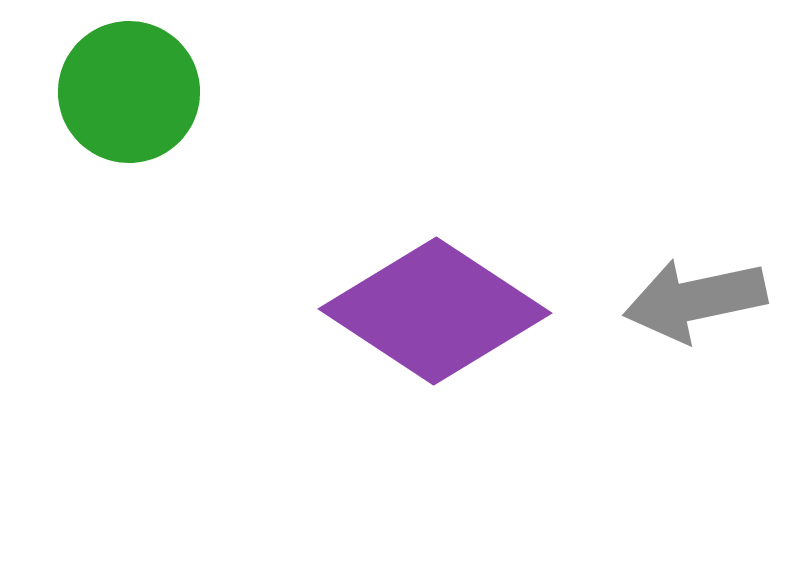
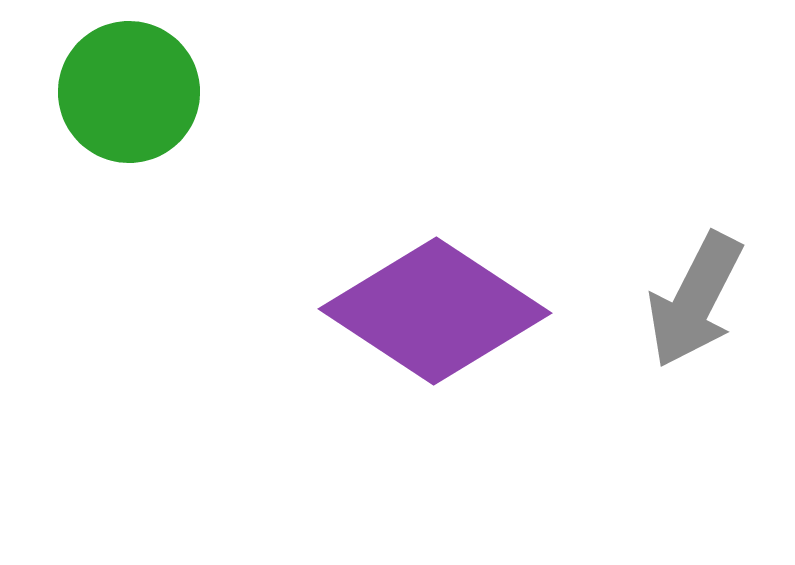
gray arrow: rotated 51 degrees counterclockwise
